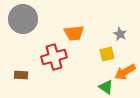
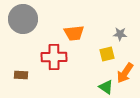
gray star: rotated 24 degrees counterclockwise
red cross: rotated 15 degrees clockwise
orange arrow: moved 1 px down; rotated 25 degrees counterclockwise
